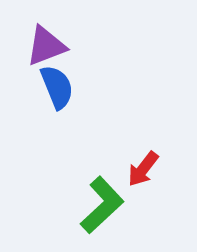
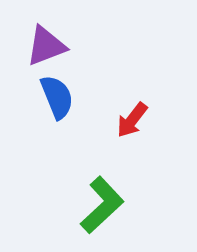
blue semicircle: moved 10 px down
red arrow: moved 11 px left, 49 px up
